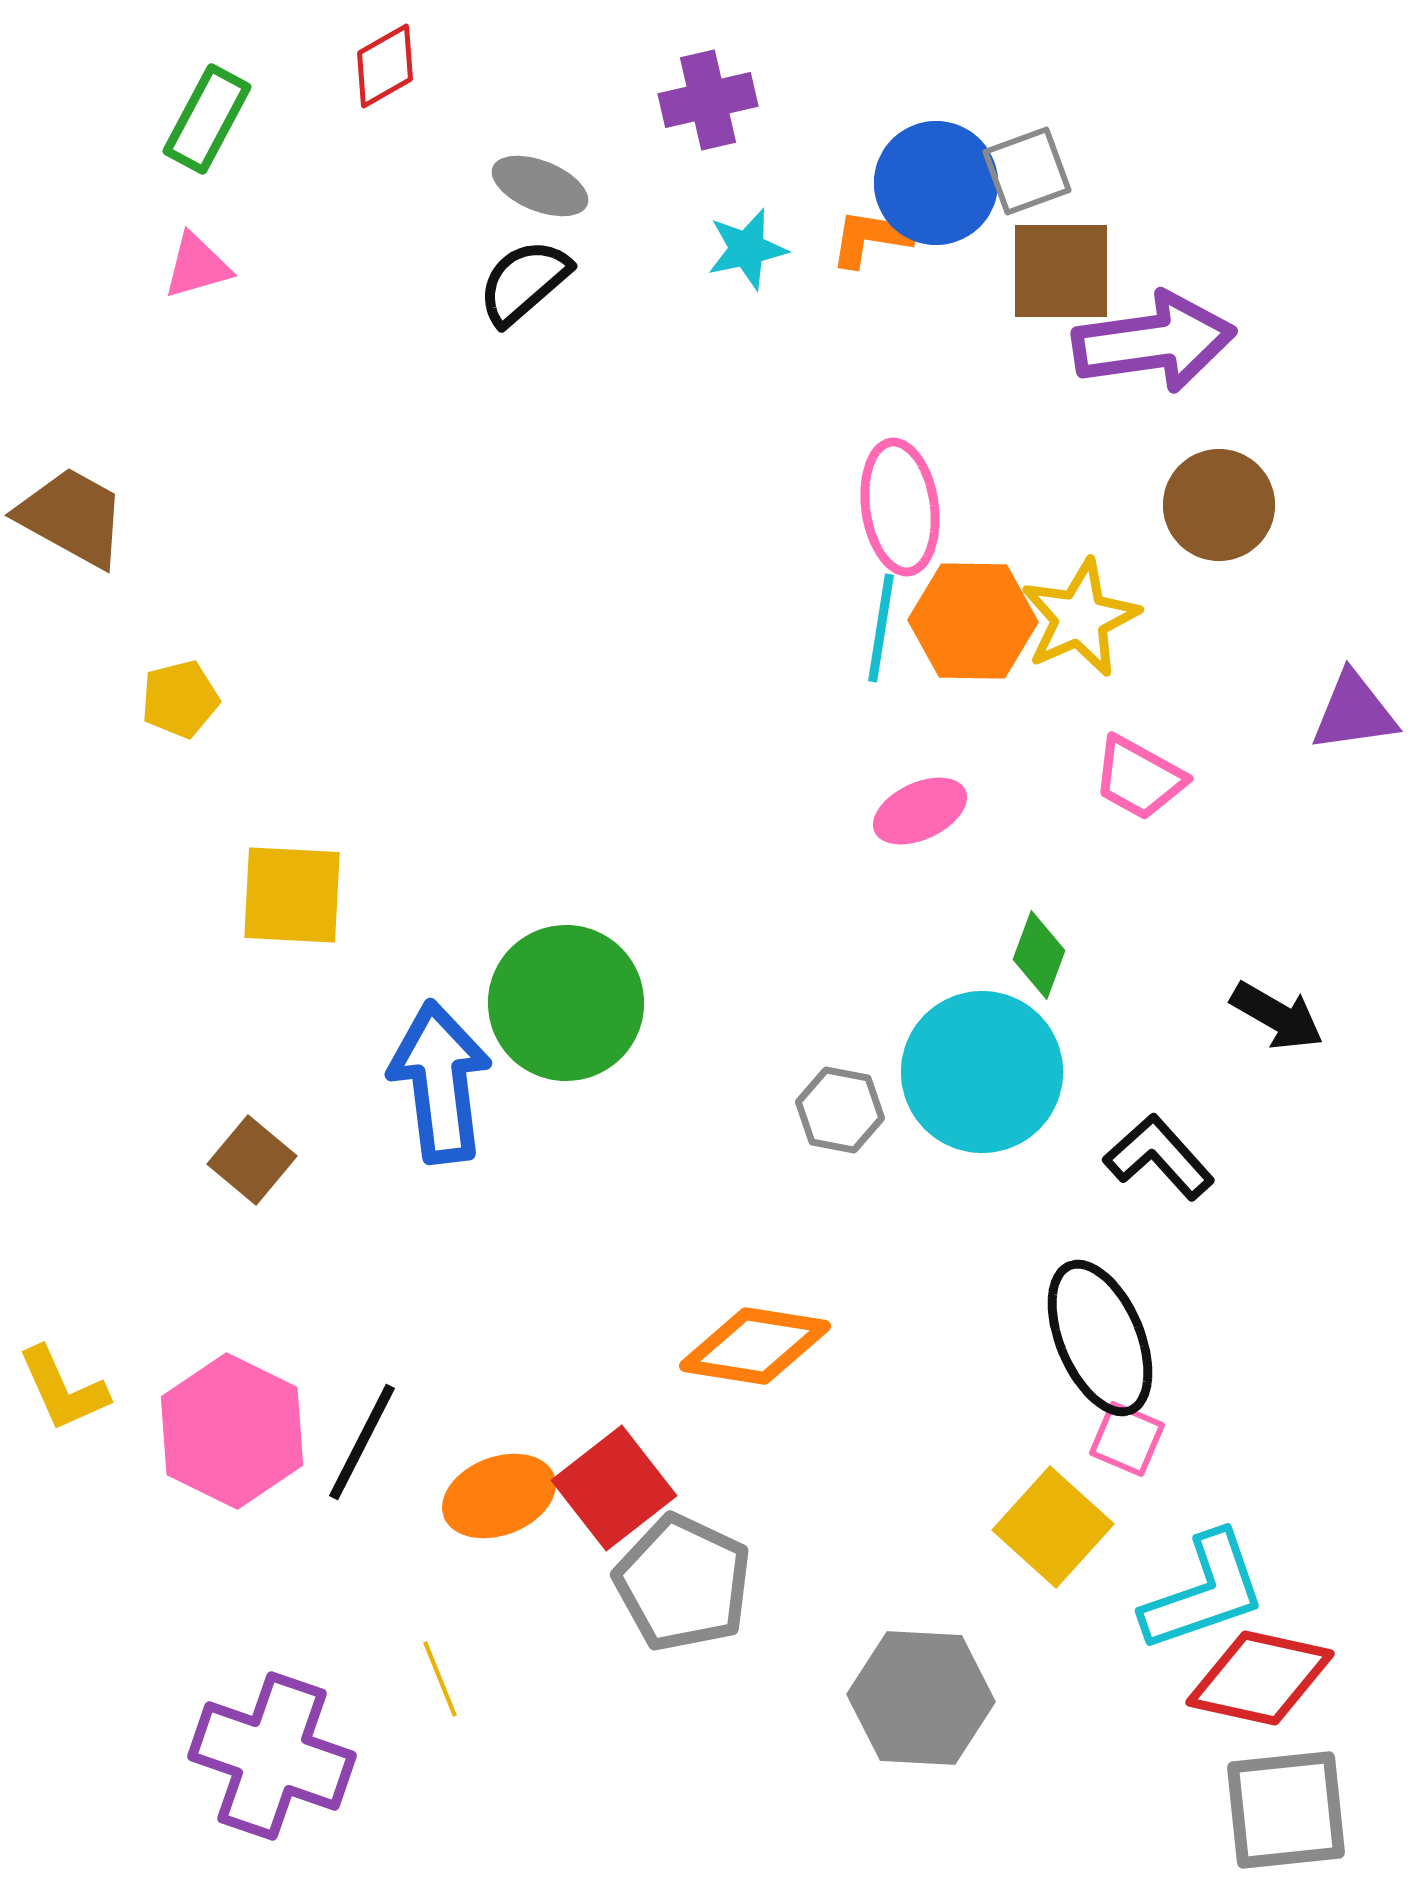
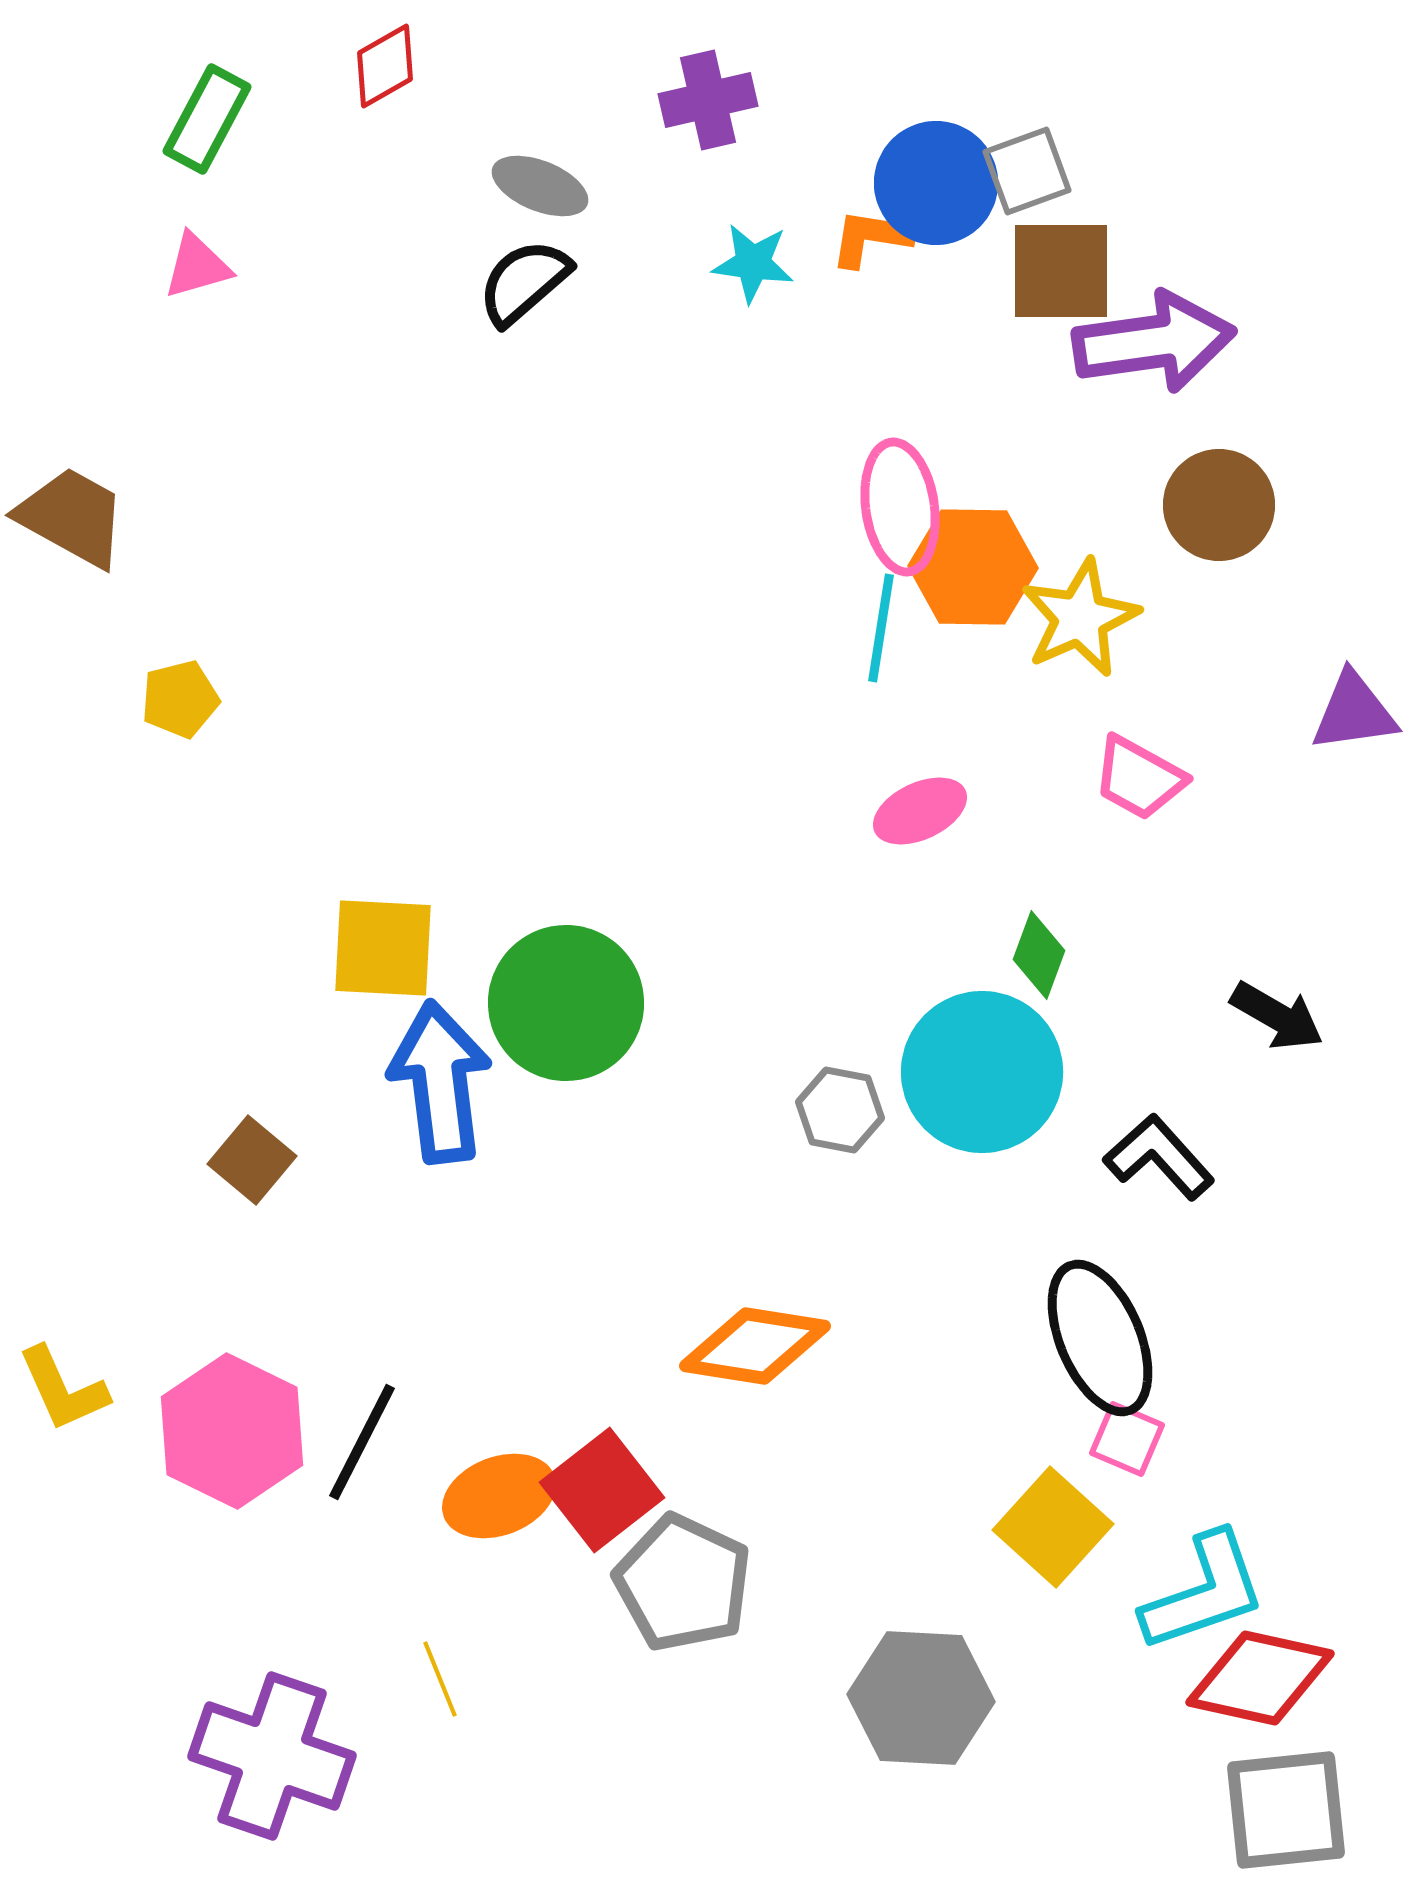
cyan star at (747, 249): moved 6 px right, 14 px down; rotated 20 degrees clockwise
orange hexagon at (973, 621): moved 54 px up
yellow square at (292, 895): moved 91 px right, 53 px down
red square at (614, 1488): moved 12 px left, 2 px down
